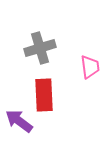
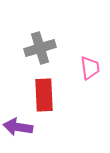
pink trapezoid: moved 1 px down
purple arrow: moved 1 px left, 6 px down; rotated 28 degrees counterclockwise
